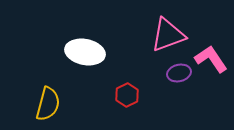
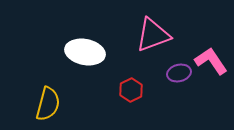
pink triangle: moved 15 px left
pink L-shape: moved 2 px down
red hexagon: moved 4 px right, 5 px up
